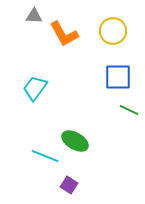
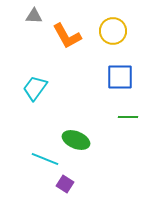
orange L-shape: moved 3 px right, 2 px down
blue square: moved 2 px right
green line: moved 1 px left, 7 px down; rotated 24 degrees counterclockwise
green ellipse: moved 1 px right, 1 px up; rotated 8 degrees counterclockwise
cyan line: moved 3 px down
purple square: moved 4 px left, 1 px up
